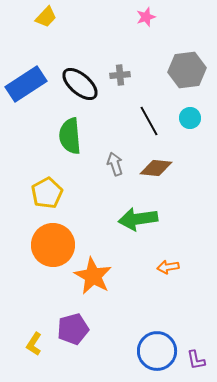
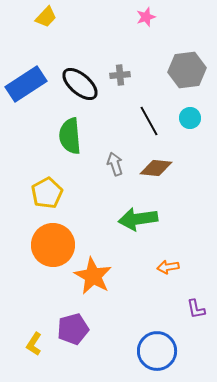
purple L-shape: moved 51 px up
